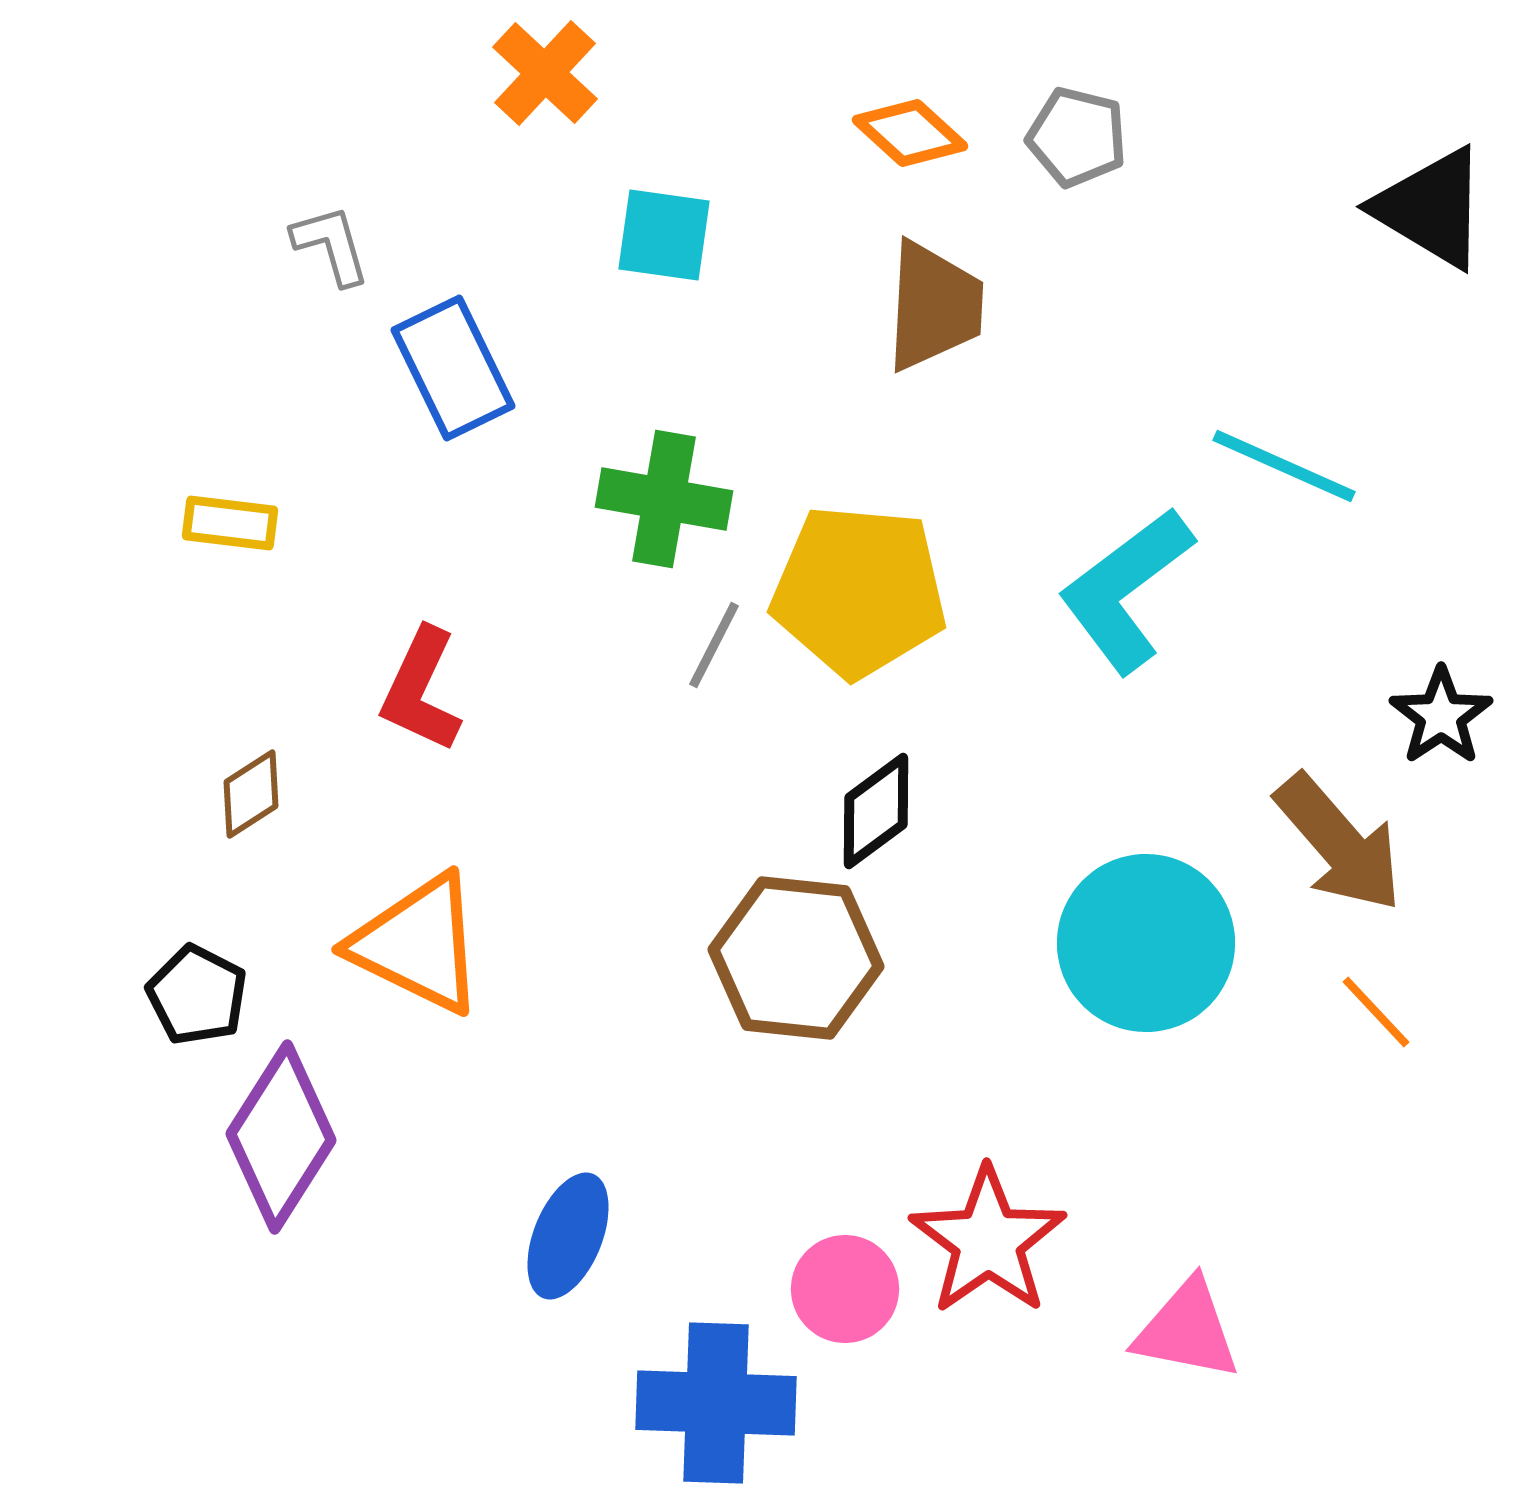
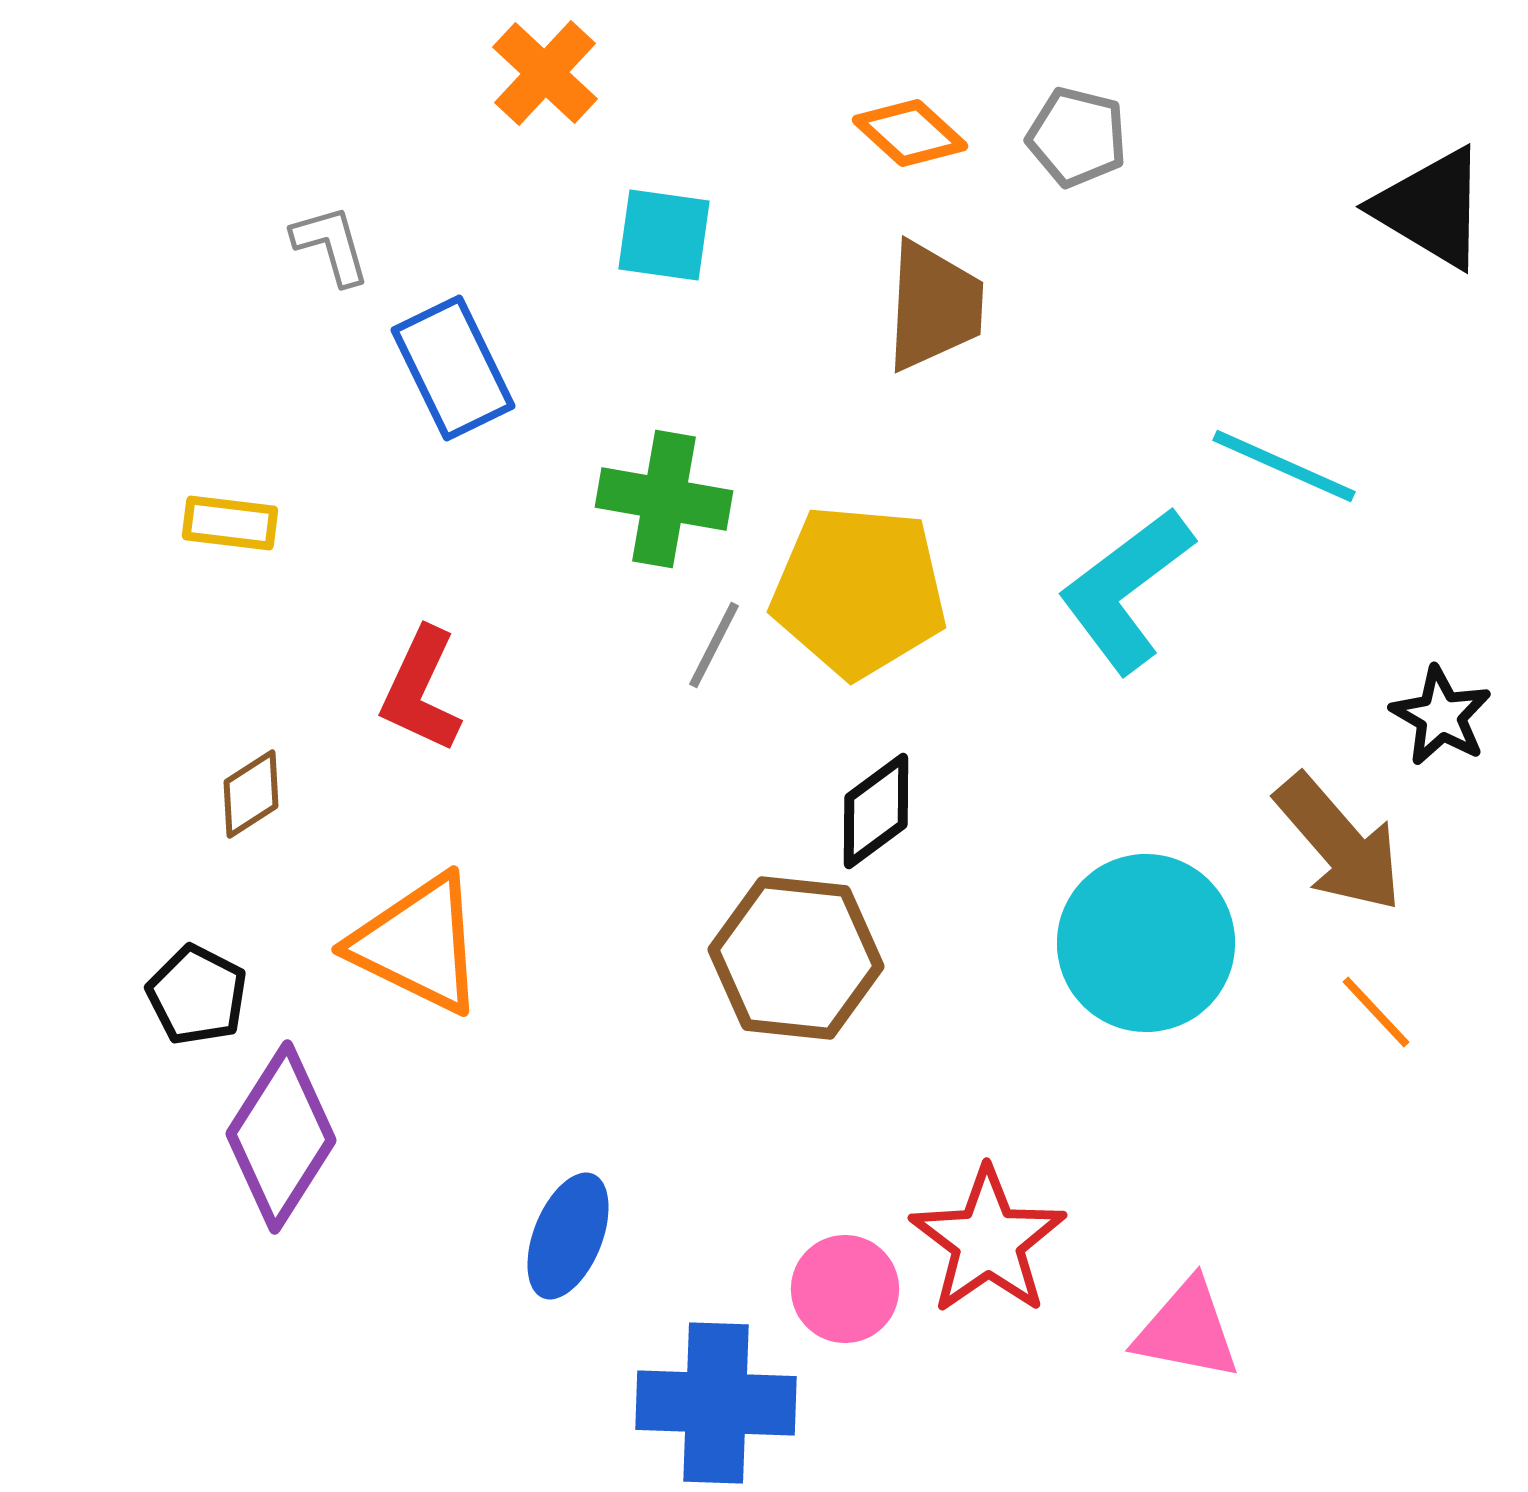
black star: rotated 8 degrees counterclockwise
